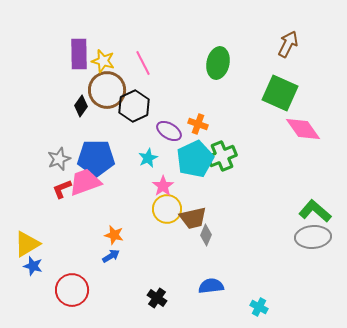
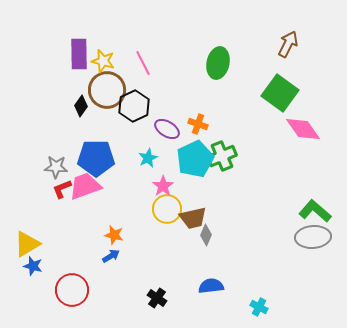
green square: rotated 12 degrees clockwise
purple ellipse: moved 2 px left, 2 px up
gray star: moved 3 px left, 8 px down; rotated 25 degrees clockwise
pink trapezoid: moved 4 px down
